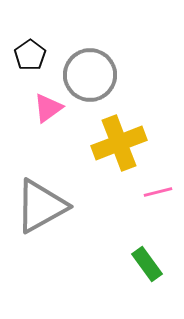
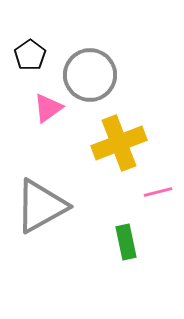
green rectangle: moved 21 px left, 22 px up; rotated 24 degrees clockwise
